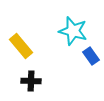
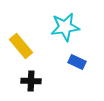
cyan star: moved 8 px left, 4 px up; rotated 24 degrees counterclockwise
blue rectangle: moved 14 px left, 6 px down; rotated 30 degrees counterclockwise
